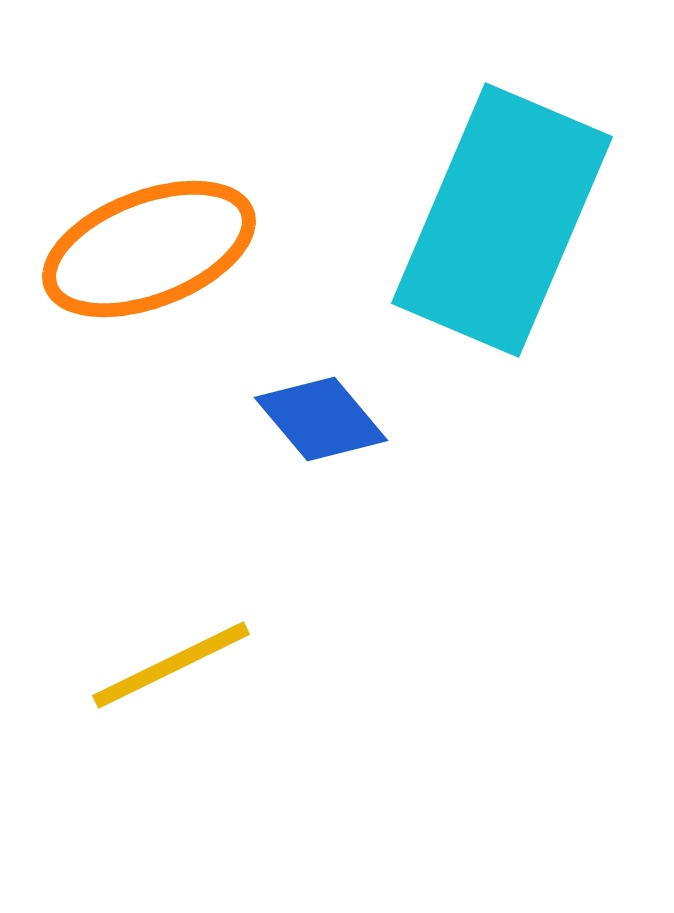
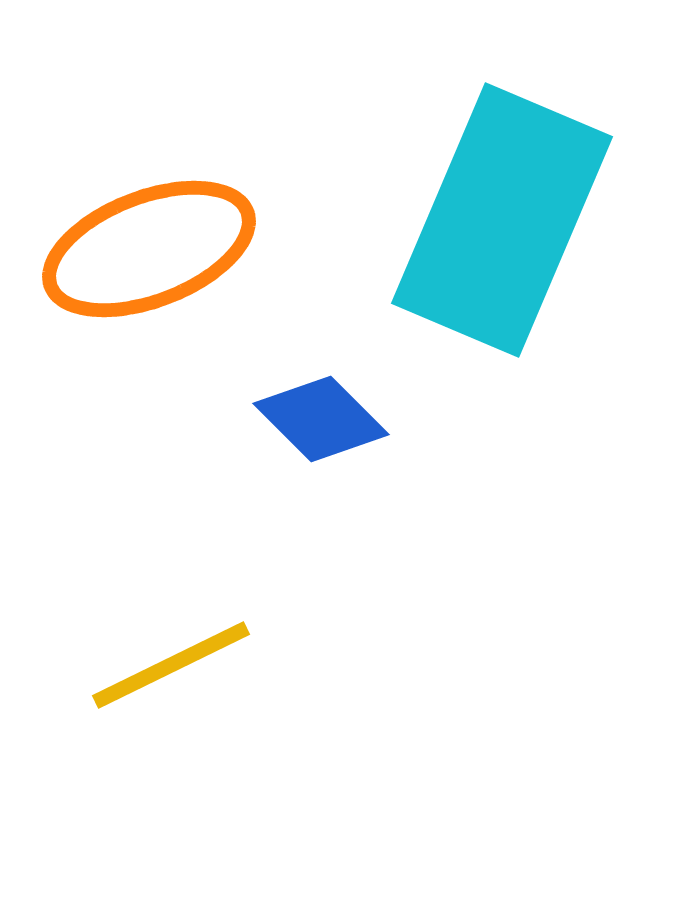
blue diamond: rotated 5 degrees counterclockwise
